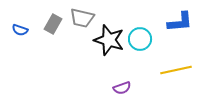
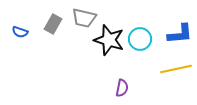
gray trapezoid: moved 2 px right
blue L-shape: moved 12 px down
blue semicircle: moved 2 px down
yellow line: moved 1 px up
purple semicircle: rotated 60 degrees counterclockwise
